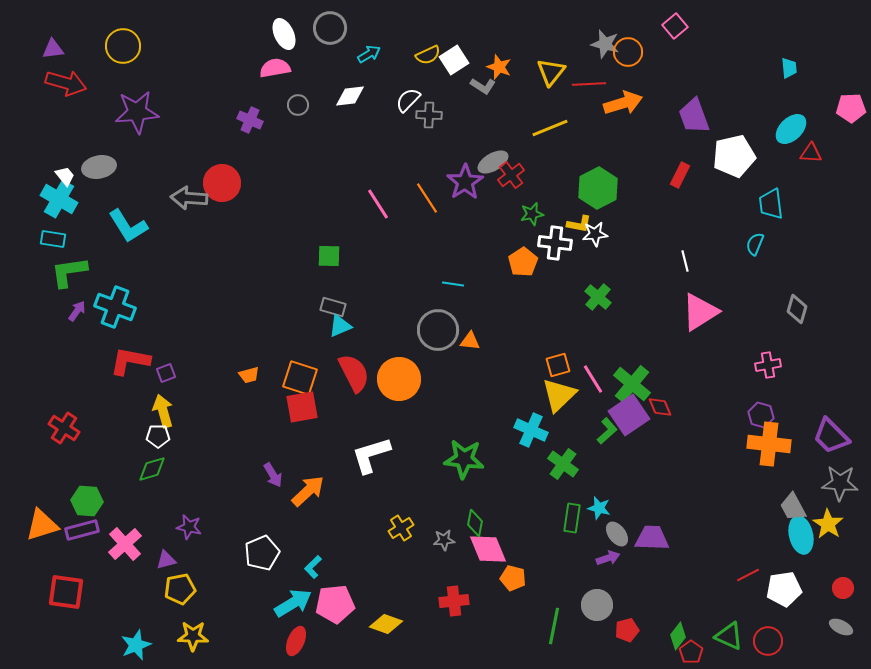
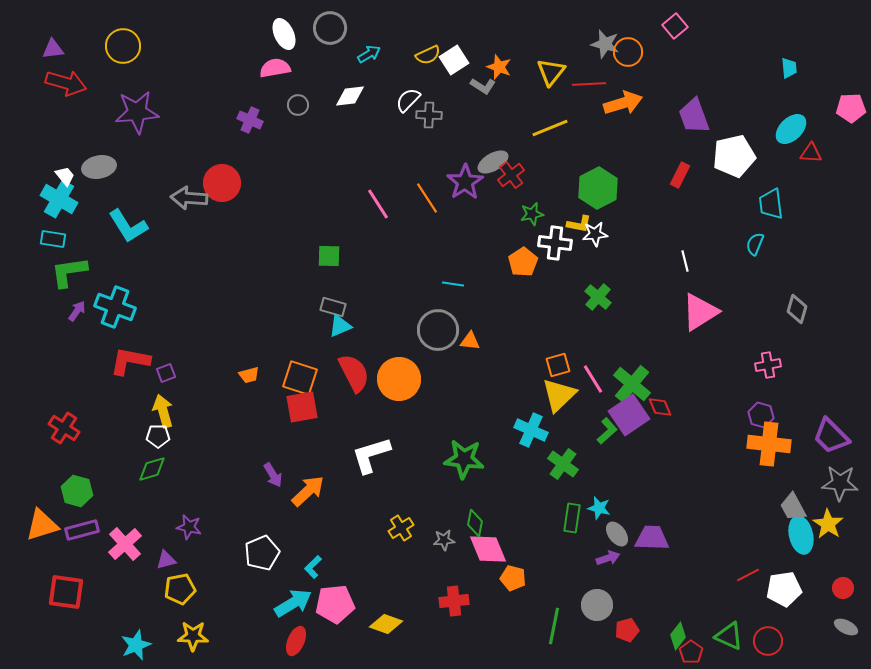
green hexagon at (87, 501): moved 10 px left, 10 px up; rotated 12 degrees clockwise
gray ellipse at (841, 627): moved 5 px right
